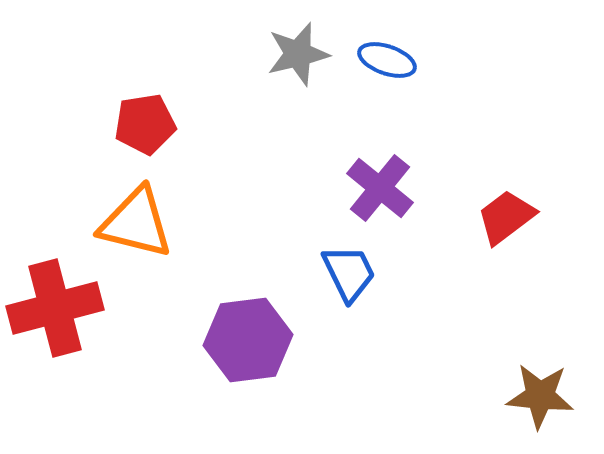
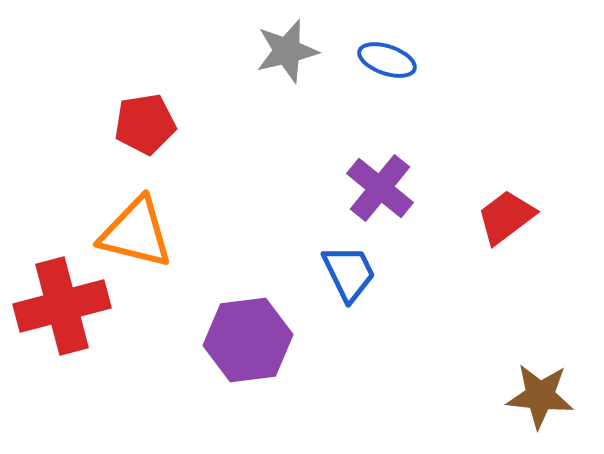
gray star: moved 11 px left, 3 px up
orange triangle: moved 10 px down
red cross: moved 7 px right, 2 px up
